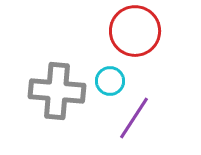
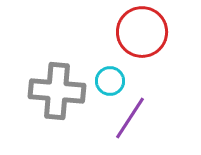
red circle: moved 7 px right, 1 px down
purple line: moved 4 px left
